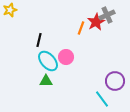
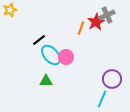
black line: rotated 40 degrees clockwise
cyan ellipse: moved 3 px right, 6 px up
purple circle: moved 3 px left, 2 px up
cyan line: rotated 60 degrees clockwise
